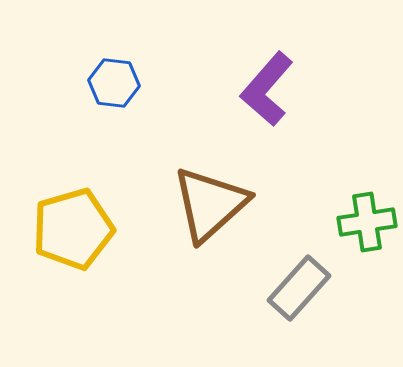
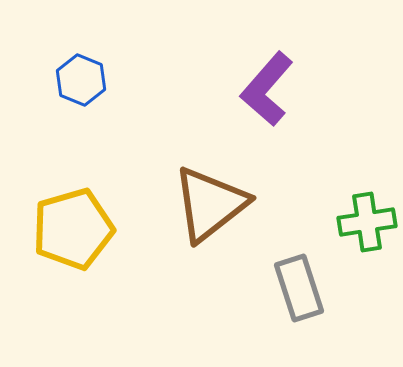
blue hexagon: moved 33 px left, 3 px up; rotated 15 degrees clockwise
brown triangle: rotated 4 degrees clockwise
gray rectangle: rotated 60 degrees counterclockwise
